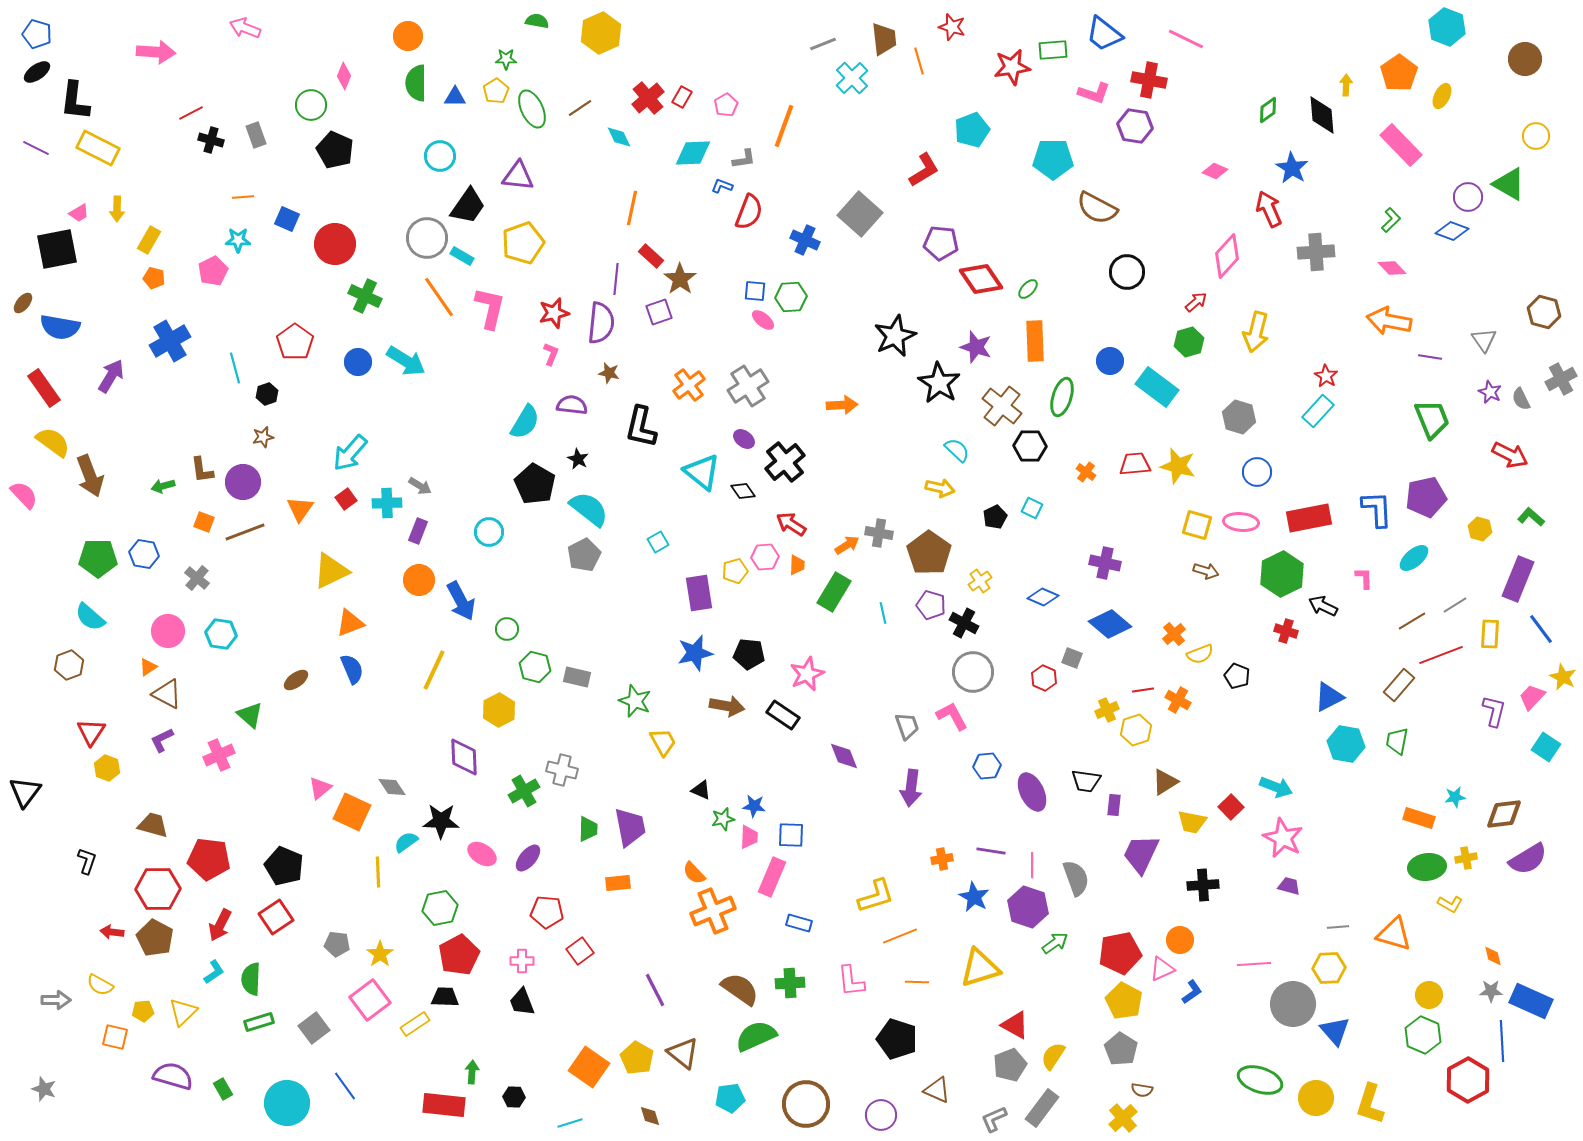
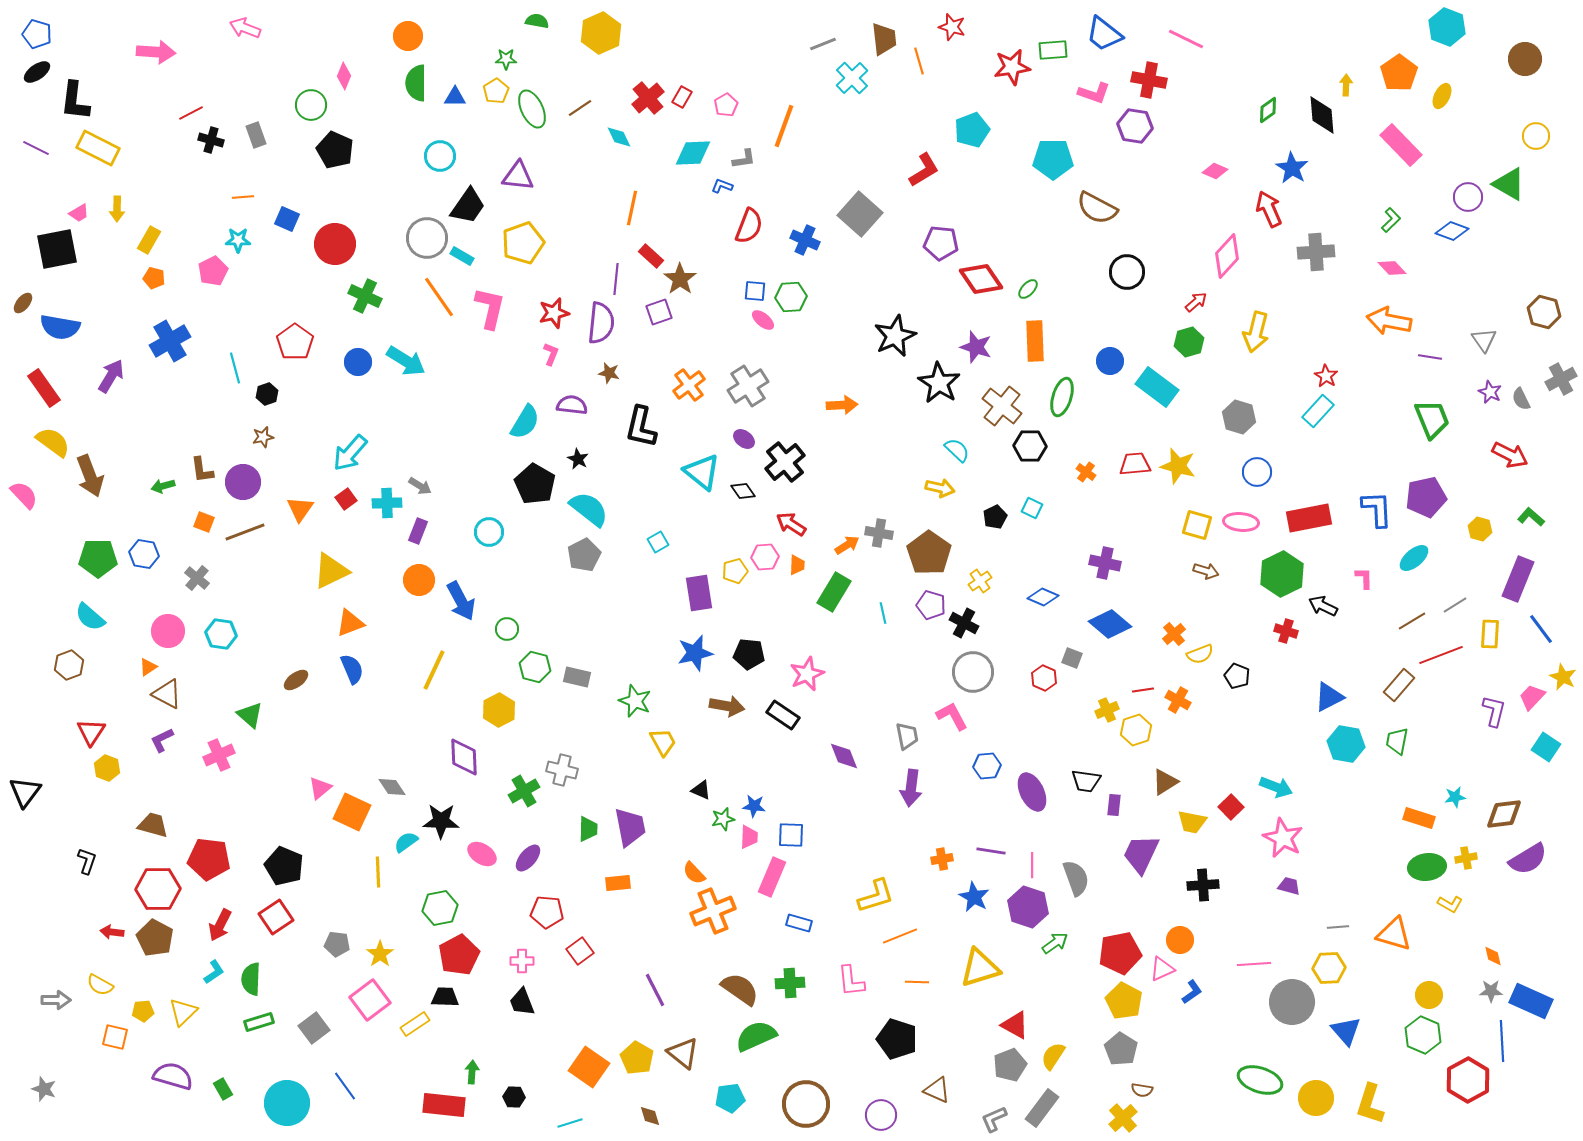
red semicircle at (749, 212): moved 14 px down
gray trapezoid at (907, 726): moved 10 px down; rotated 8 degrees clockwise
gray circle at (1293, 1004): moved 1 px left, 2 px up
blue triangle at (1335, 1031): moved 11 px right
